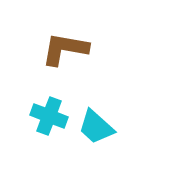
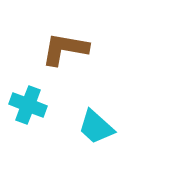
cyan cross: moved 21 px left, 11 px up
